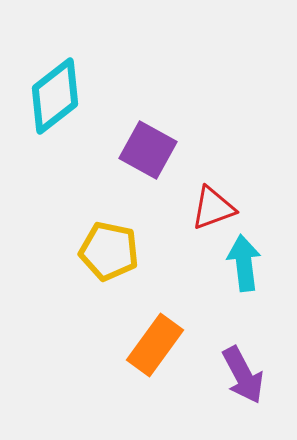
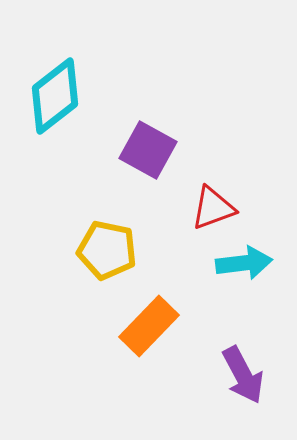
yellow pentagon: moved 2 px left, 1 px up
cyan arrow: rotated 90 degrees clockwise
orange rectangle: moved 6 px left, 19 px up; rotated 8 degrees clockwise
